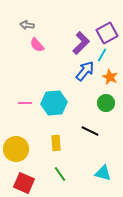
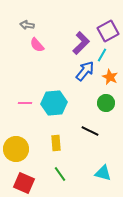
purple square: moved 1 px right, 2 px up
